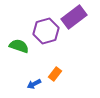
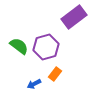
purple hexagon: moved 16 px down
green semicircle: rotated 18 degrees clockwise
